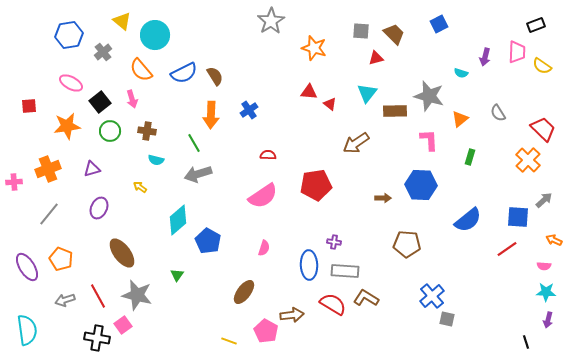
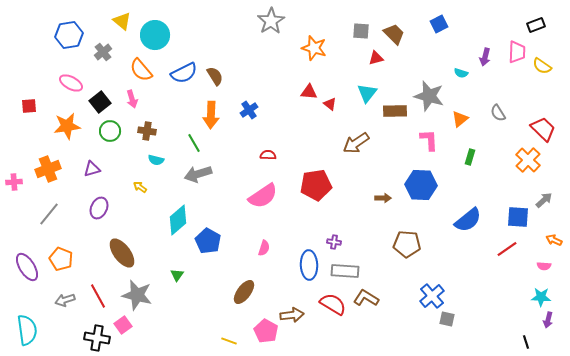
cyan star at (546, 292): moved 5 px left, 5 px down
